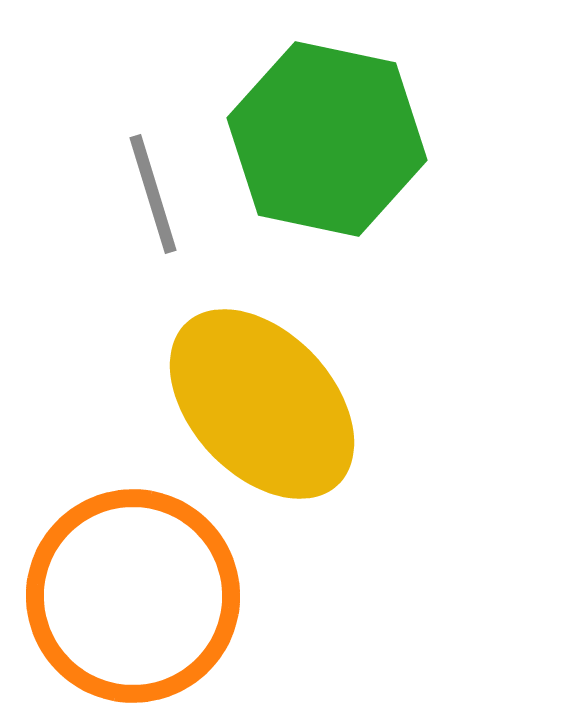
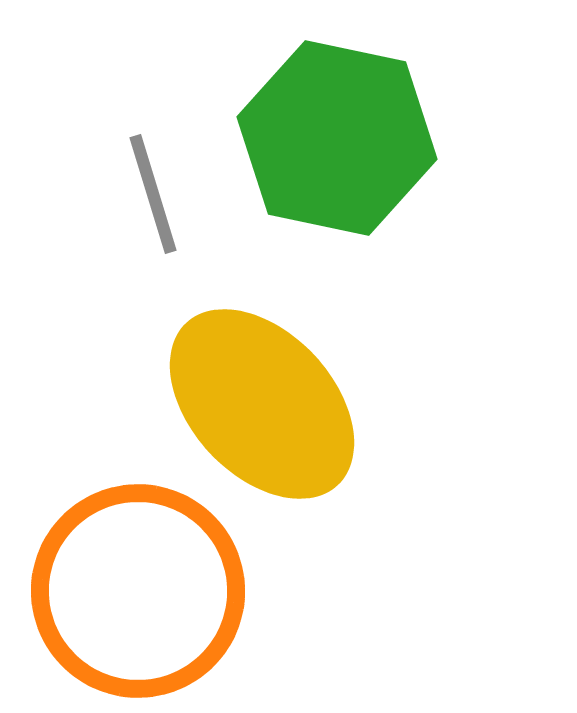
green hexagon: moved 10 px right, 1 px up
orange circle: moved 5 px right, 5 px up
